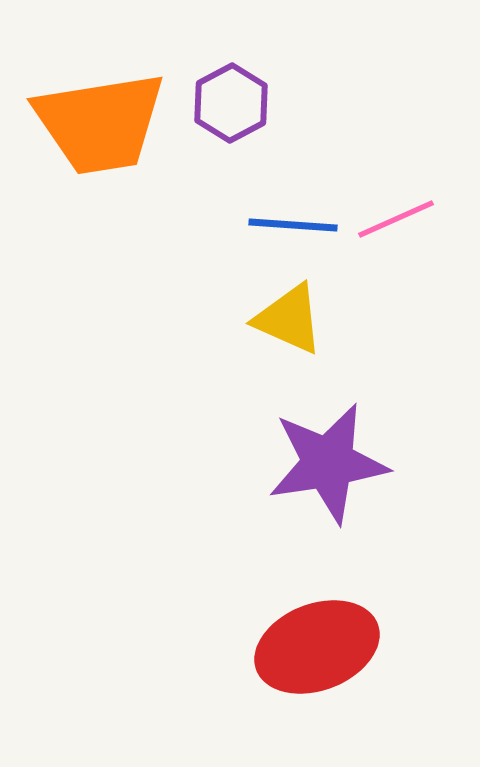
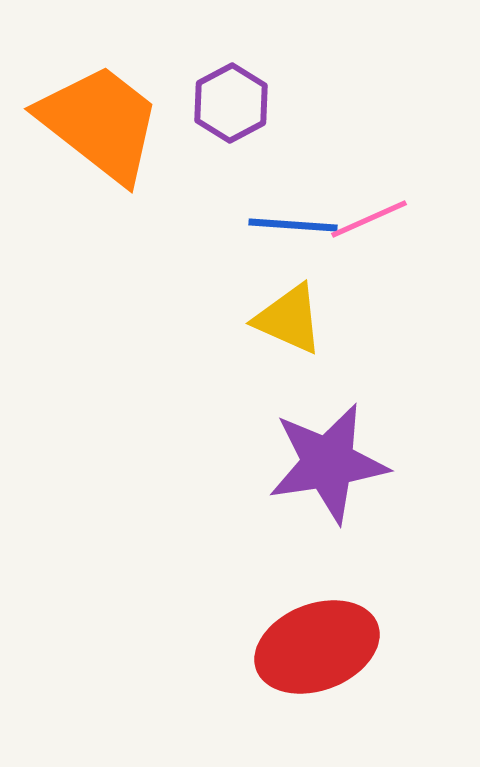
orange trapezoid: rotated 133 degrees counterclockwise
pink line: moved 27 px left
